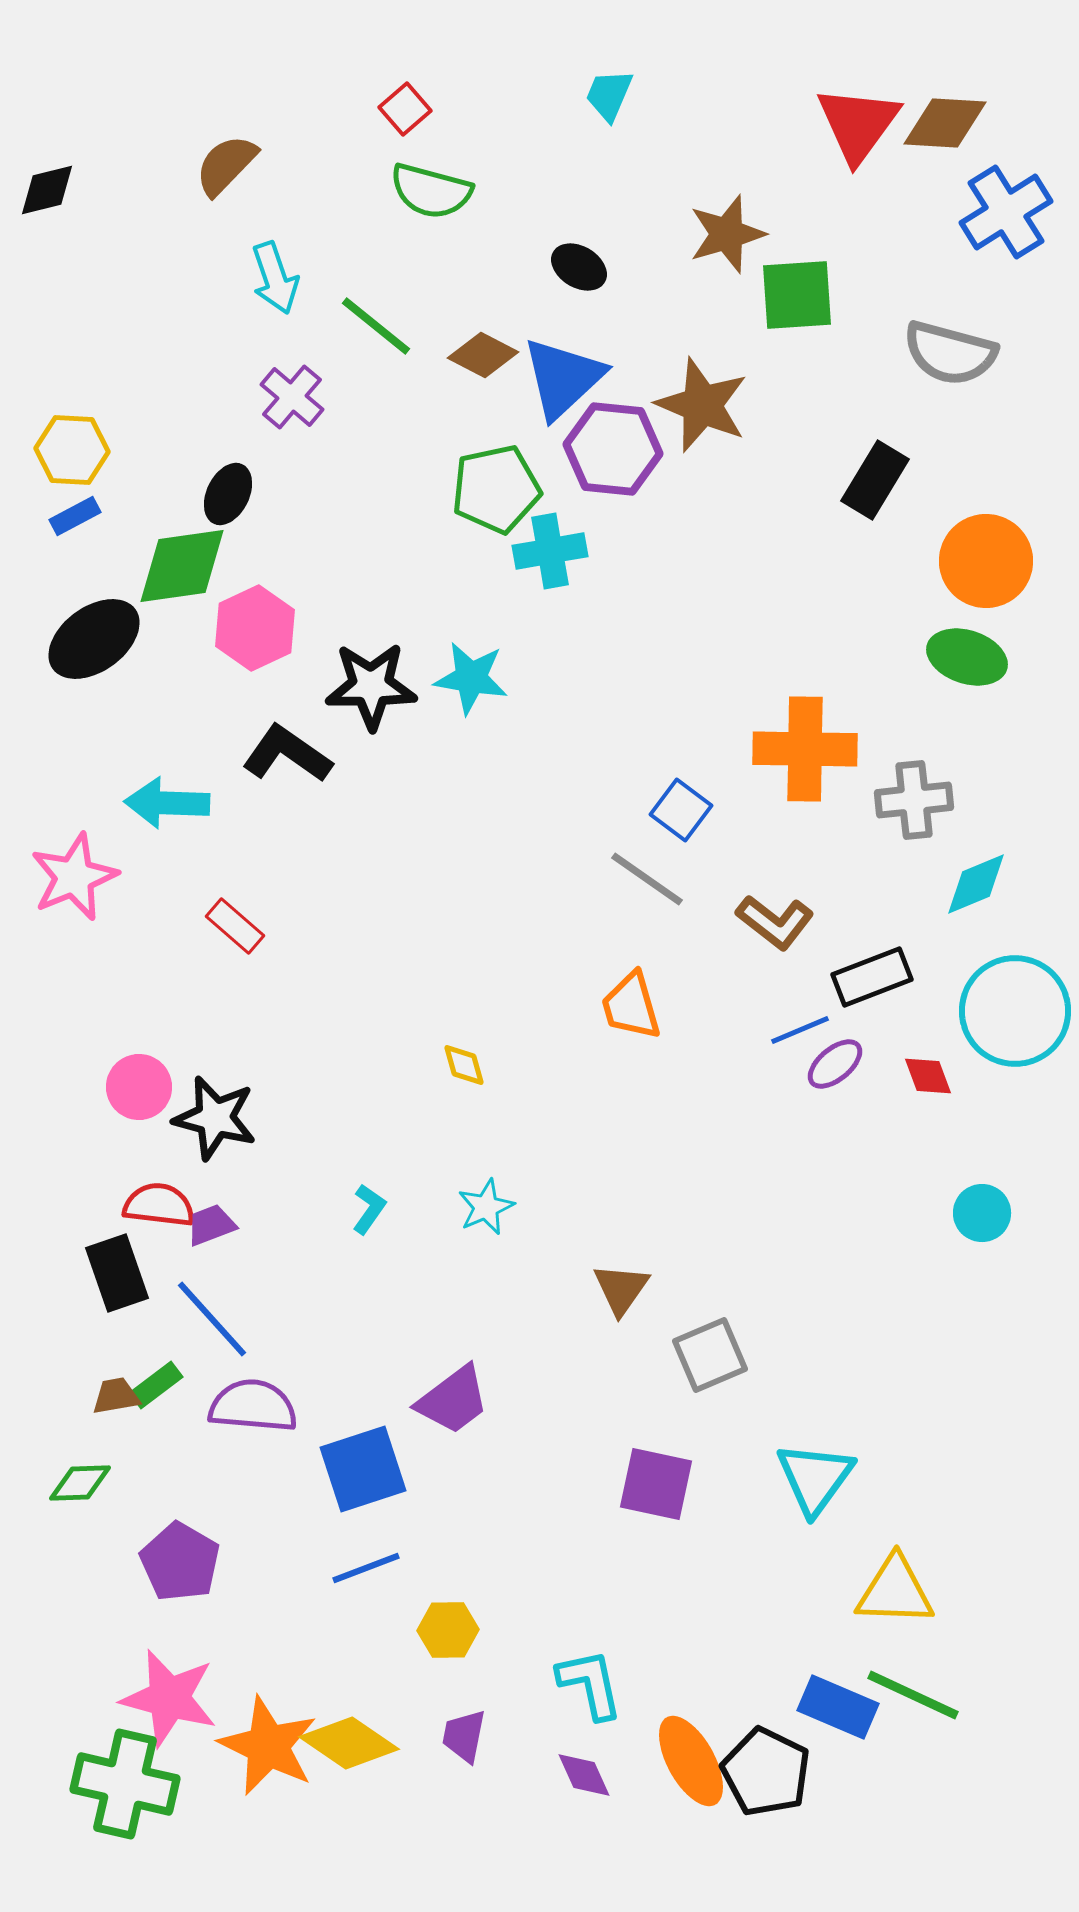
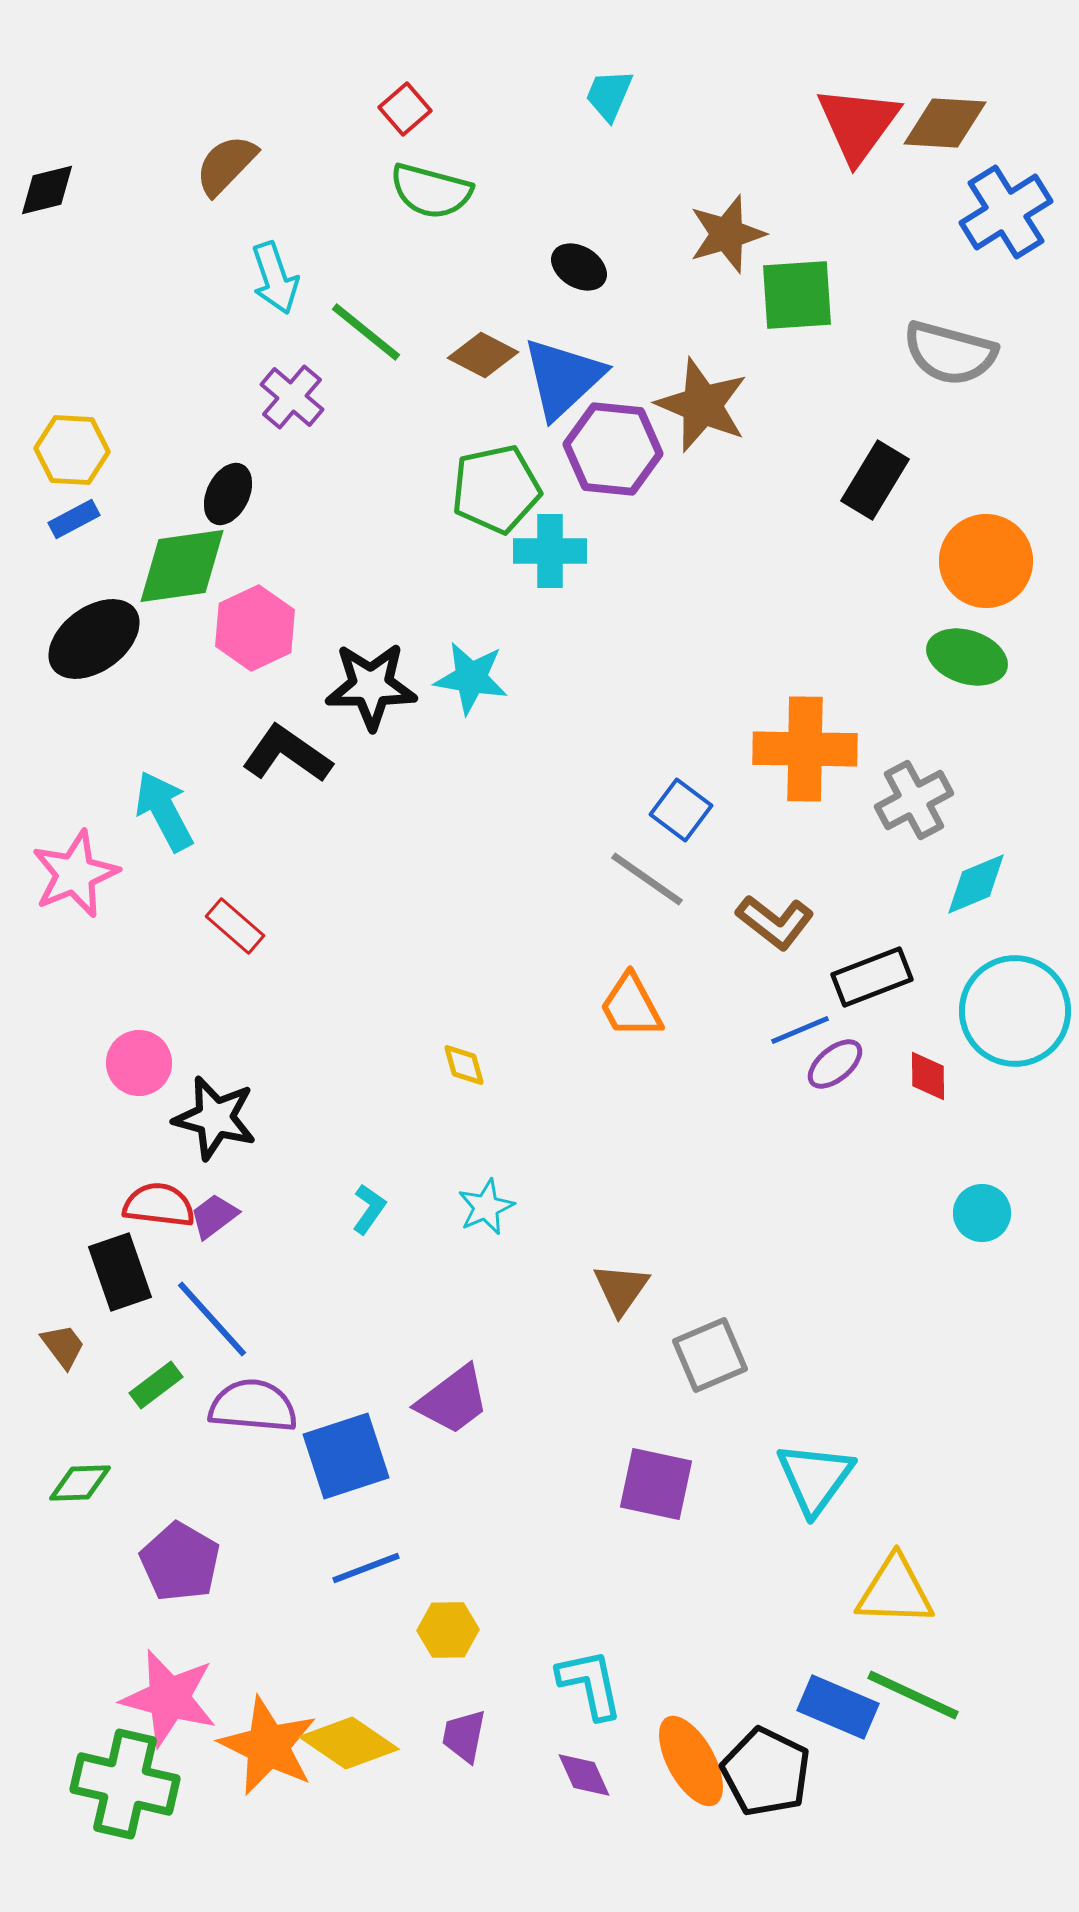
green line at (376, 326): moved 10 px left, 6 px down
blue rectangle at (75, 516): moved 1 px left, 3 px down
cyan cross at (550, 551): rotated 10 degrees clockwise
gray cross at (914, 800): rotated 22 degrees counterclockwise
cyan arrow at (167, 803): moved 3 px left, 8 px down; rotated 60 degrees clockwise
pink star at (74, 877): moved 1 px right, 3 px up
orange trapezoid at (631, 1006): rotated 12 degrees counterclockwise
red diamond at (928, 1076): rotated 20 degrees clockwise
pink circle at (139, 1087): moved 24 px up
purple trapezoid at (211, 1225): moved 3 px right, 9 px up; rotated 16 degrees counterclockwise
black rectangle at (117, 1273): moved 3 px right, 1 px up
brown trapezoid at (116, 1396): moved 53 px left, 50 px up; rotated 63 degrees clockwise
blue square at (363, 1469): moved 17 px left, 13 px up
